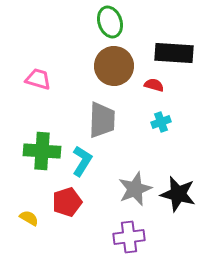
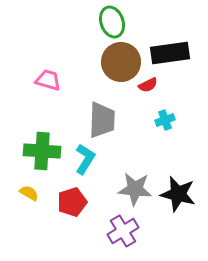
green ellipse: moved 2 px right
black rectangle: moved 4 px left; rotated 12 degrees counterclockwise
brown circle: moved 7 px right, 4 px up
pink trapezoid: moved 10 px right, 1 px down
red semicircle: moved 6 px left; rotated 138 degrees clockwise
cyan cross: moved 4 px right, 2 px up
cyan L-shape: moved 3 px right, 2 px up
gray star: rotated 28 degrees clockwise
red pentagon: moved 5 px right
yellow semicircle: moved 25 px up
purple cross: moved 6 px left, 6 px up; rotated 24 degrees counterclockwise
